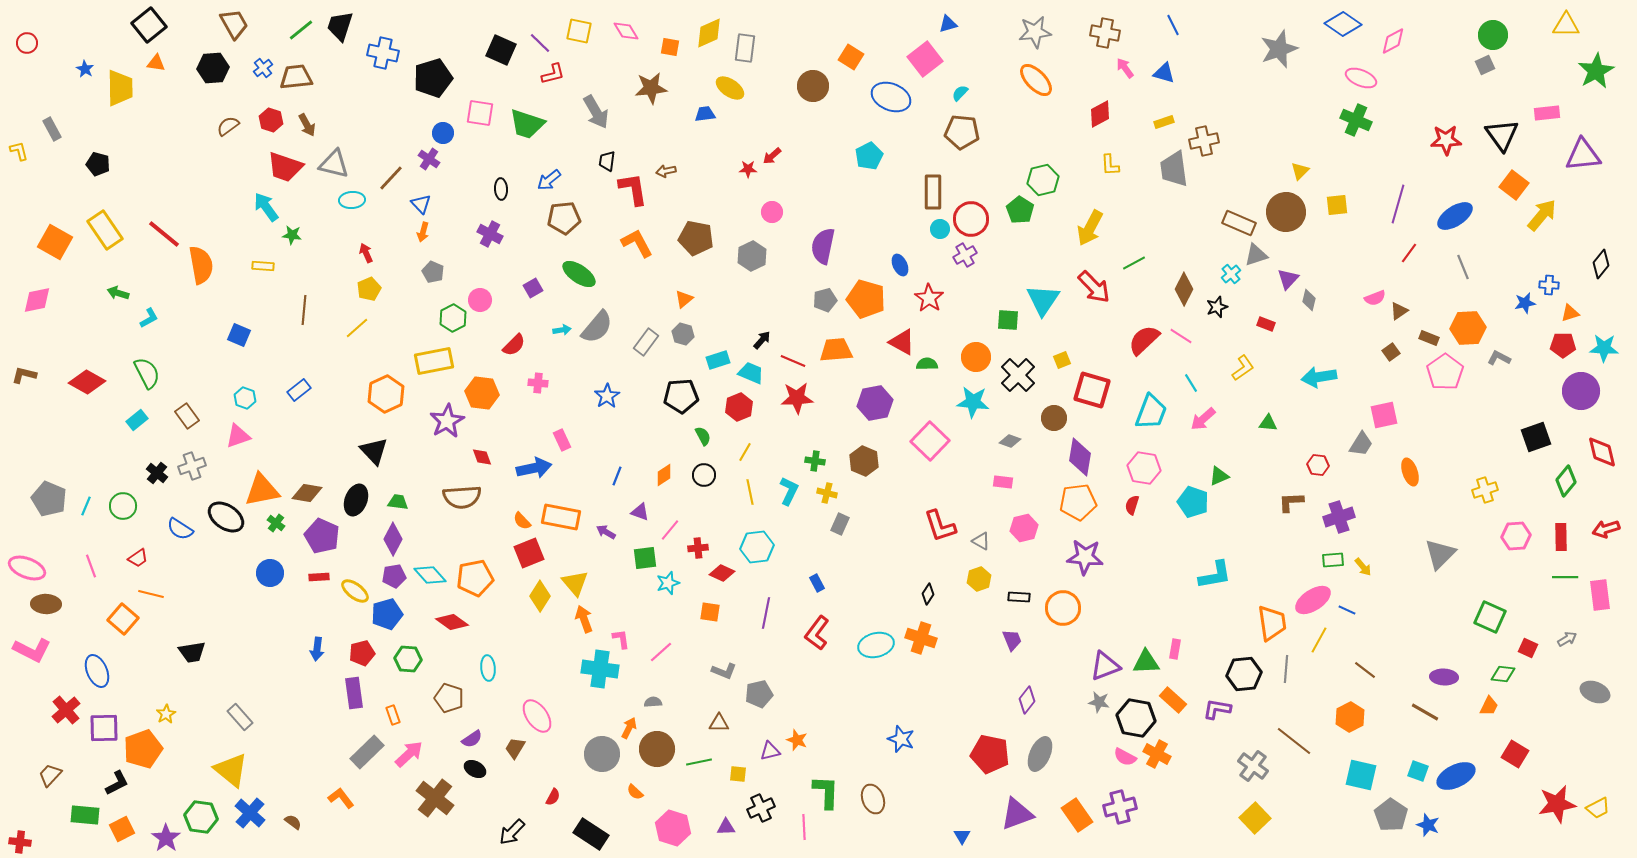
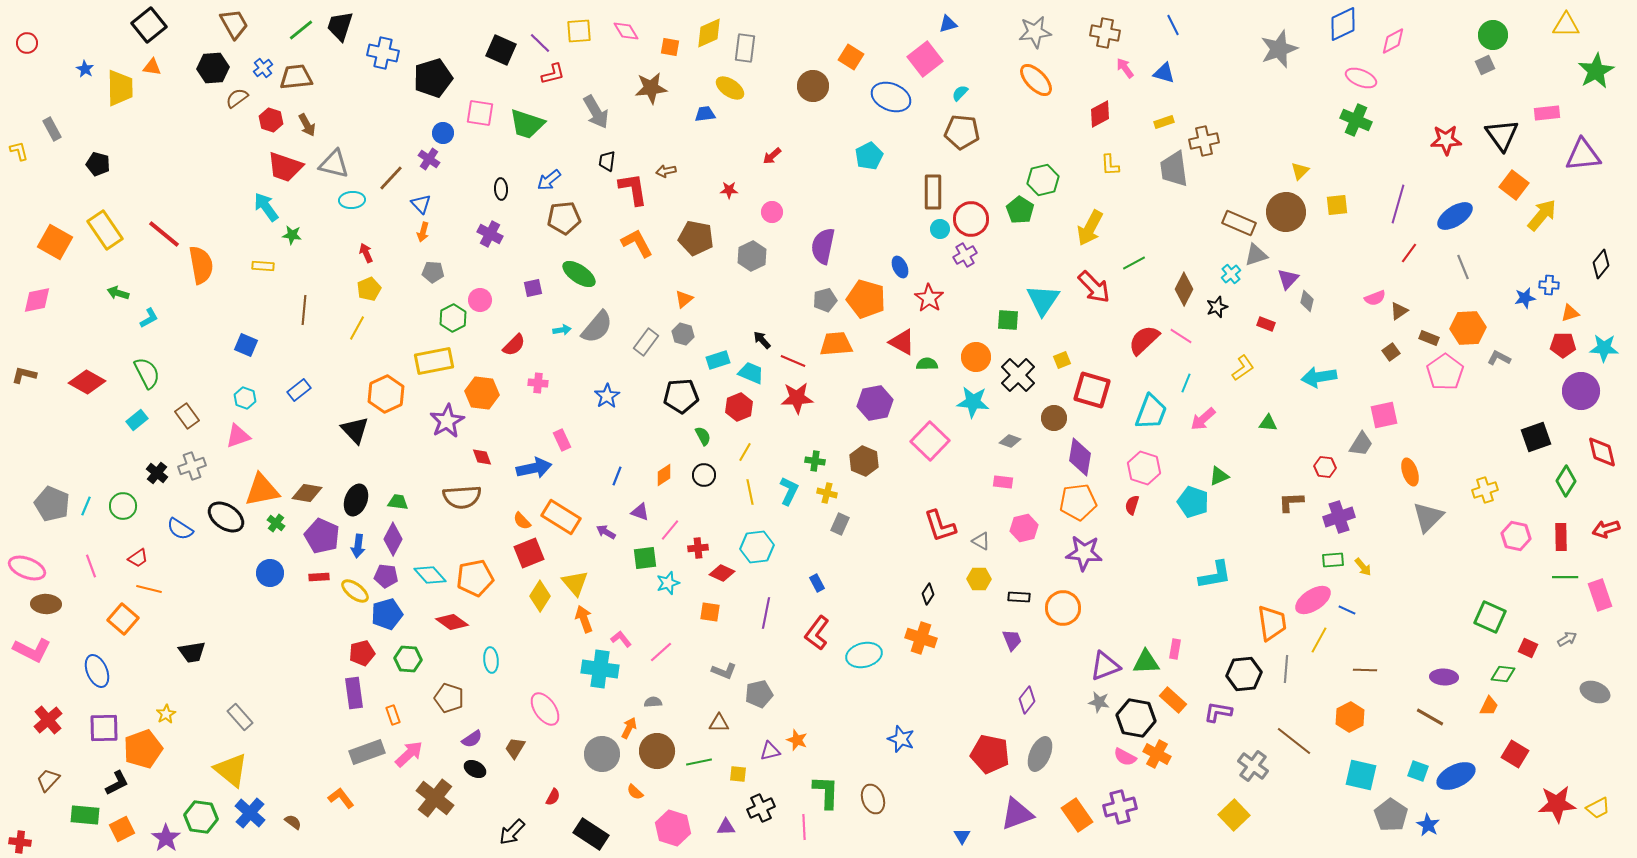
blue diamond at (1343, 24): rotated 60 degrees counterclockwise
yellow square at (579, 31): rotated 16 degrees counterclockwise
orange triangle at (156, 63): moved 4 px left, 4 px down
brown semicircle at (228, 126): moved 9 px right, 28 px up
red star at (748, 169): moved 19 px left, 21 px down
blue ellipse at (900, 265): moved 2 px down
gray pentagon at (433, 272): rotated 20 degrees counterclockwise
purple square at (533, 288): rotated 18 degrees clockwise
gray diamond at (1309, 300): moved 2 px left, 1 px down
blue star at (1525, 303): moved 5 px up
yellow line at (357, 328): rotated 20 degrees counterclockwise
blue square at (239, 335): moved 7 px right, 10 px down
black arrow at (762, 340): rotated 84 degrees counterclockwise
orange trapezoid at (836, 350): moved 6 px up
cyan line at (1191, 383): moved 5 px left; rotated 54 degrees clockwise
black triangle at (374, 451): moved 19 px left, 21 px up
red hexagon at (1318, 465): moved 7 px right, 2 px down
pink hexagon at (1144, 468): rotated 8 degrees clockwise
green diamond at (1566, 481): rotated 8 degrees counterclockwise
gray pentagon at (49, 499): moved 3 px right, 5 px down
orange rectangle at (561, 517): rotated 21 degrees clockwise
pink hexagon at (1516, 536): rotated 16 degrees clockwise
gray triangle at (1440, 554): moved 12 px left, 37 px up
purple star at (1085, 557): moved 1 px left, 4 px up
purple pentagon at (394, 576): moved 8 px left; rotated 15 degrees clockwise
yellow hexagon at (979, 579): rotated 20 degrees clockwise
orange line at (151, 594): moved 2 px left, 5 px up
pink rectangle at (1600, 595): rotated 12 degrees counterclockwise
pink L-shape at (621, 639): rotated 30 degrees counterclockwise
cyan ellipse at (876, 645): moved 12 px left, 10 px down
blue arrow at (317, 649): moved 41 px right, 103 px up
cyan ellipse at (488, 668): moved 3 px right, 8 px up
brown line at (1365, 670): rotated 35 degrees counterclockwise
purple L-shape at (1217, 709): moved 1 px right, 3 px down
red cross at (66, 710): moved 18 px left, 10 px down
brown line at (1425, 712): moved 5 px right, 5 px down
pink ellipse at (537, 716): moved 8 px right, 7 px up
brown circle at (657, 749): moved 2 px down
gray rectangle at (367, 752): rotated 24 degrees clockwise
brown trapezoid at (50, 775): moved 2 px left, 5 px down
red star at (1557, 804): rotated 6 degrees clockwise
yellow square at (1255, 818): moved 21 px left, 3 px up
blue star at (1428, 825): rotated 10 degrees clockwise
